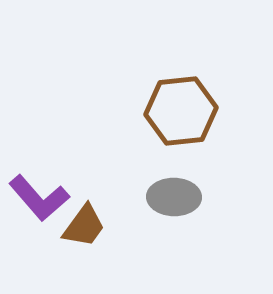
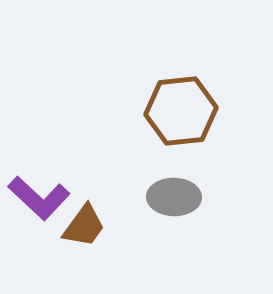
purple L-shape: rotated 6 degrees counterclockwise
